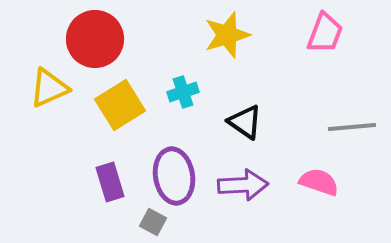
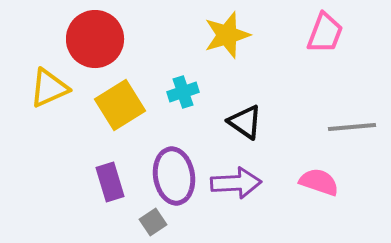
purple arrow: moved 7 px left, 2 px up
gray square: rotated 28 degrees clockwise
